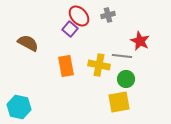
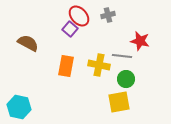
red star: rotated 12 degrees counterclockwise
orange rectangle: rotated 20 degrees clockwise
